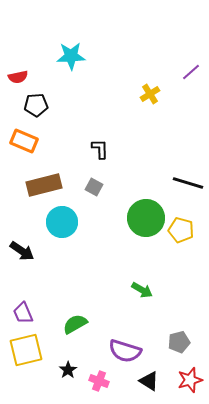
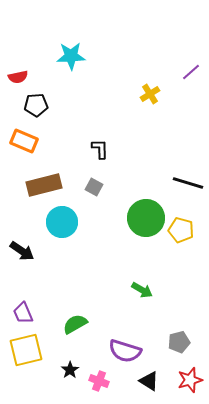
black star: moved 2 px right
